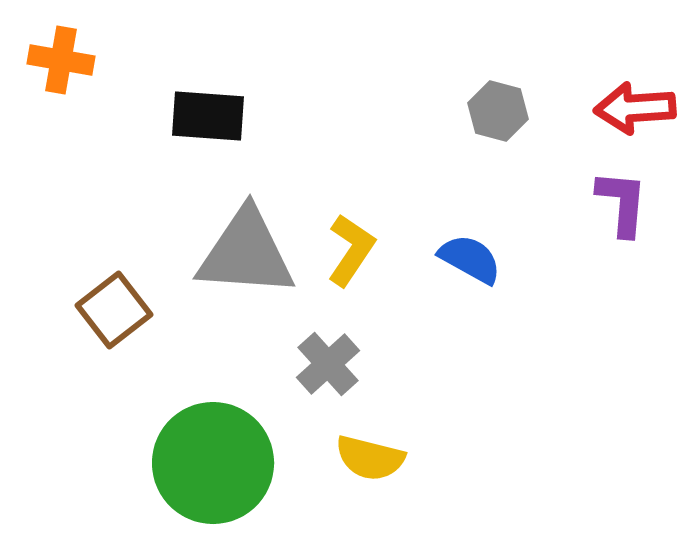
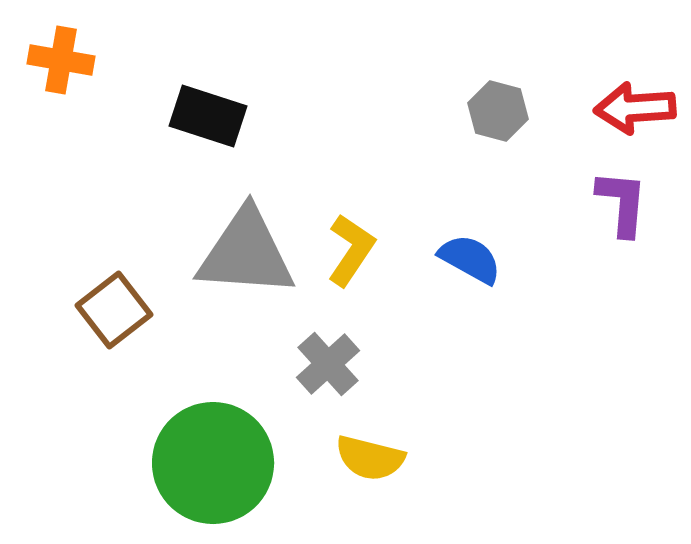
black rectangle: rotated 14 degrees clockwise
